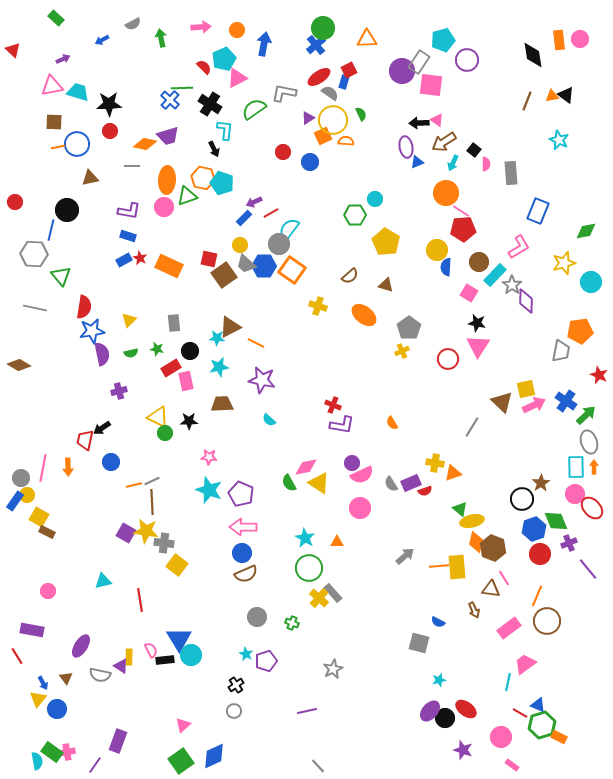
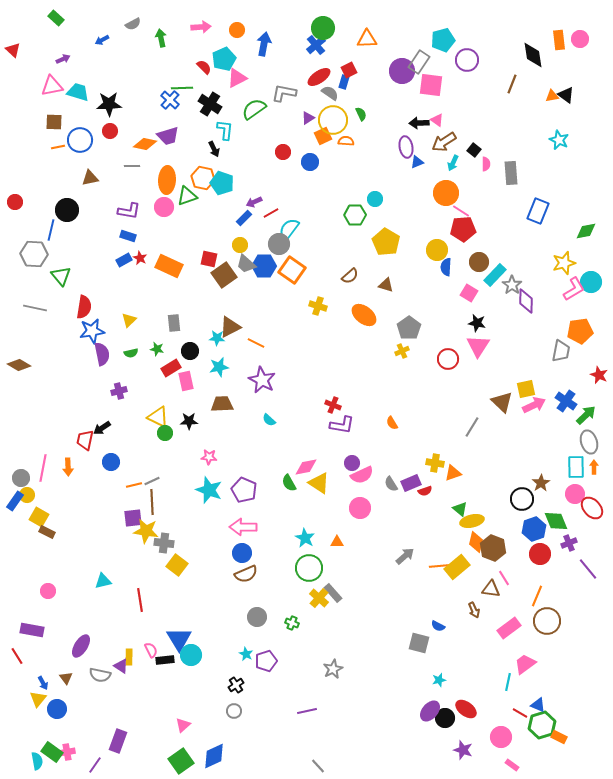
brown line at (527, 101): moved 15 px left, 17 px up
blue circle at (77, 144): moved 3 px right, 4 px up
pink L-shape at (519, 247): moved 55 px right, 42 px down
purple star at (262, 380): rotated 16 degrees clockwise
purple pentagon at (241, 494): moved 3 px right, 4 px up
purple square at (126, 533): moved 7 px right, 15 px up; rotated 36 degrees counterclockwise
yellow rectangle at (457, 567): rotated 55 degrees clockwise
blue semicircle at (438, 622): moved 4 px down
